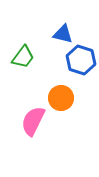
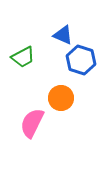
blue triangle: moved 1 px down; rotated 10 degrees clockwise
green trapezoid: rotated 25 degrees clockwise
pink semicircle: moved 1 px left, 2 px down
